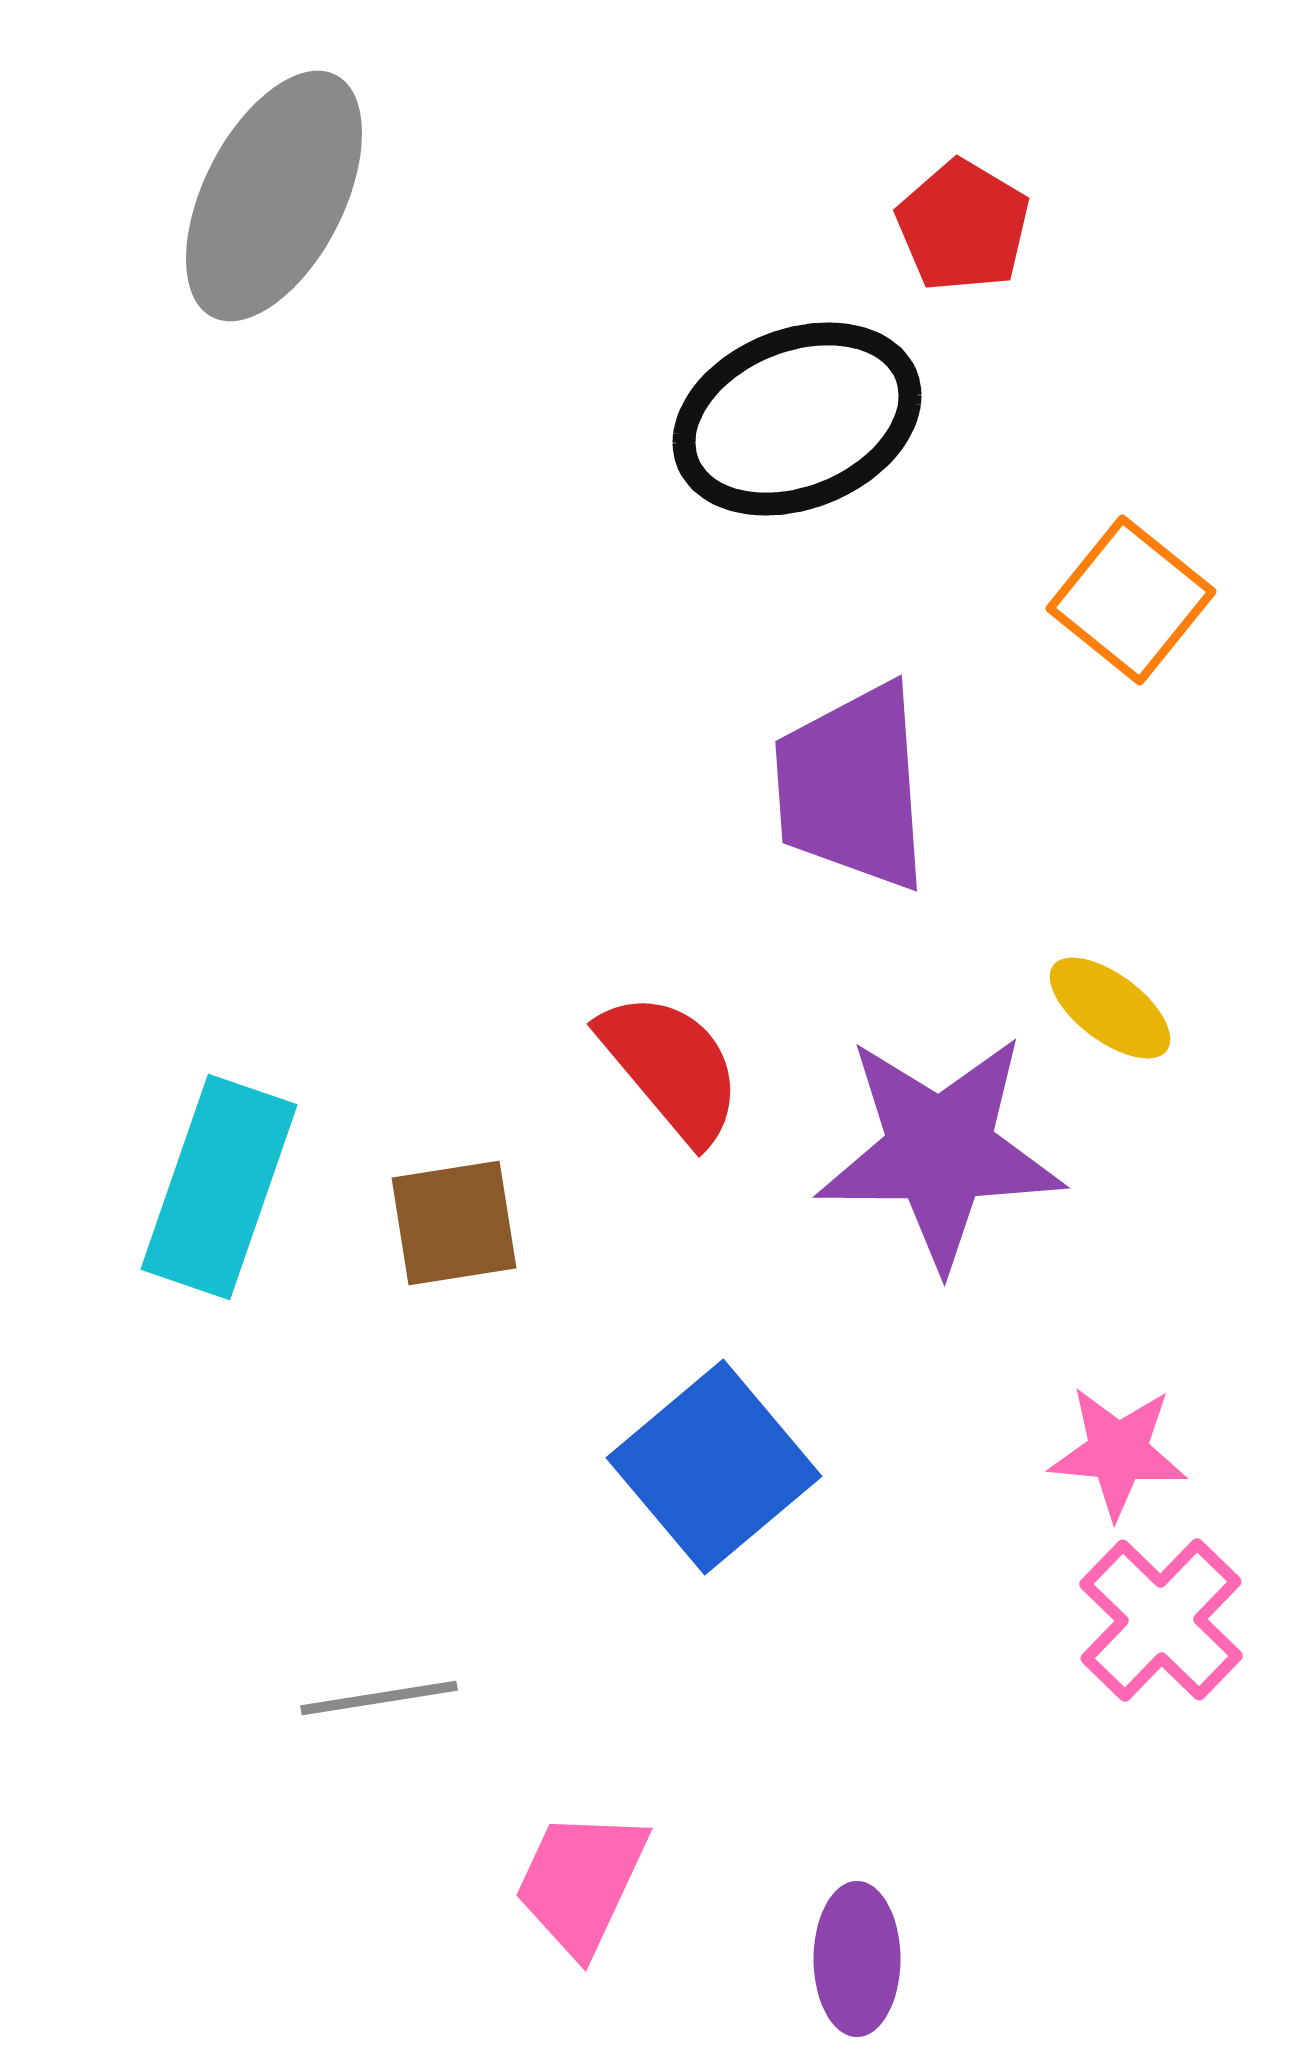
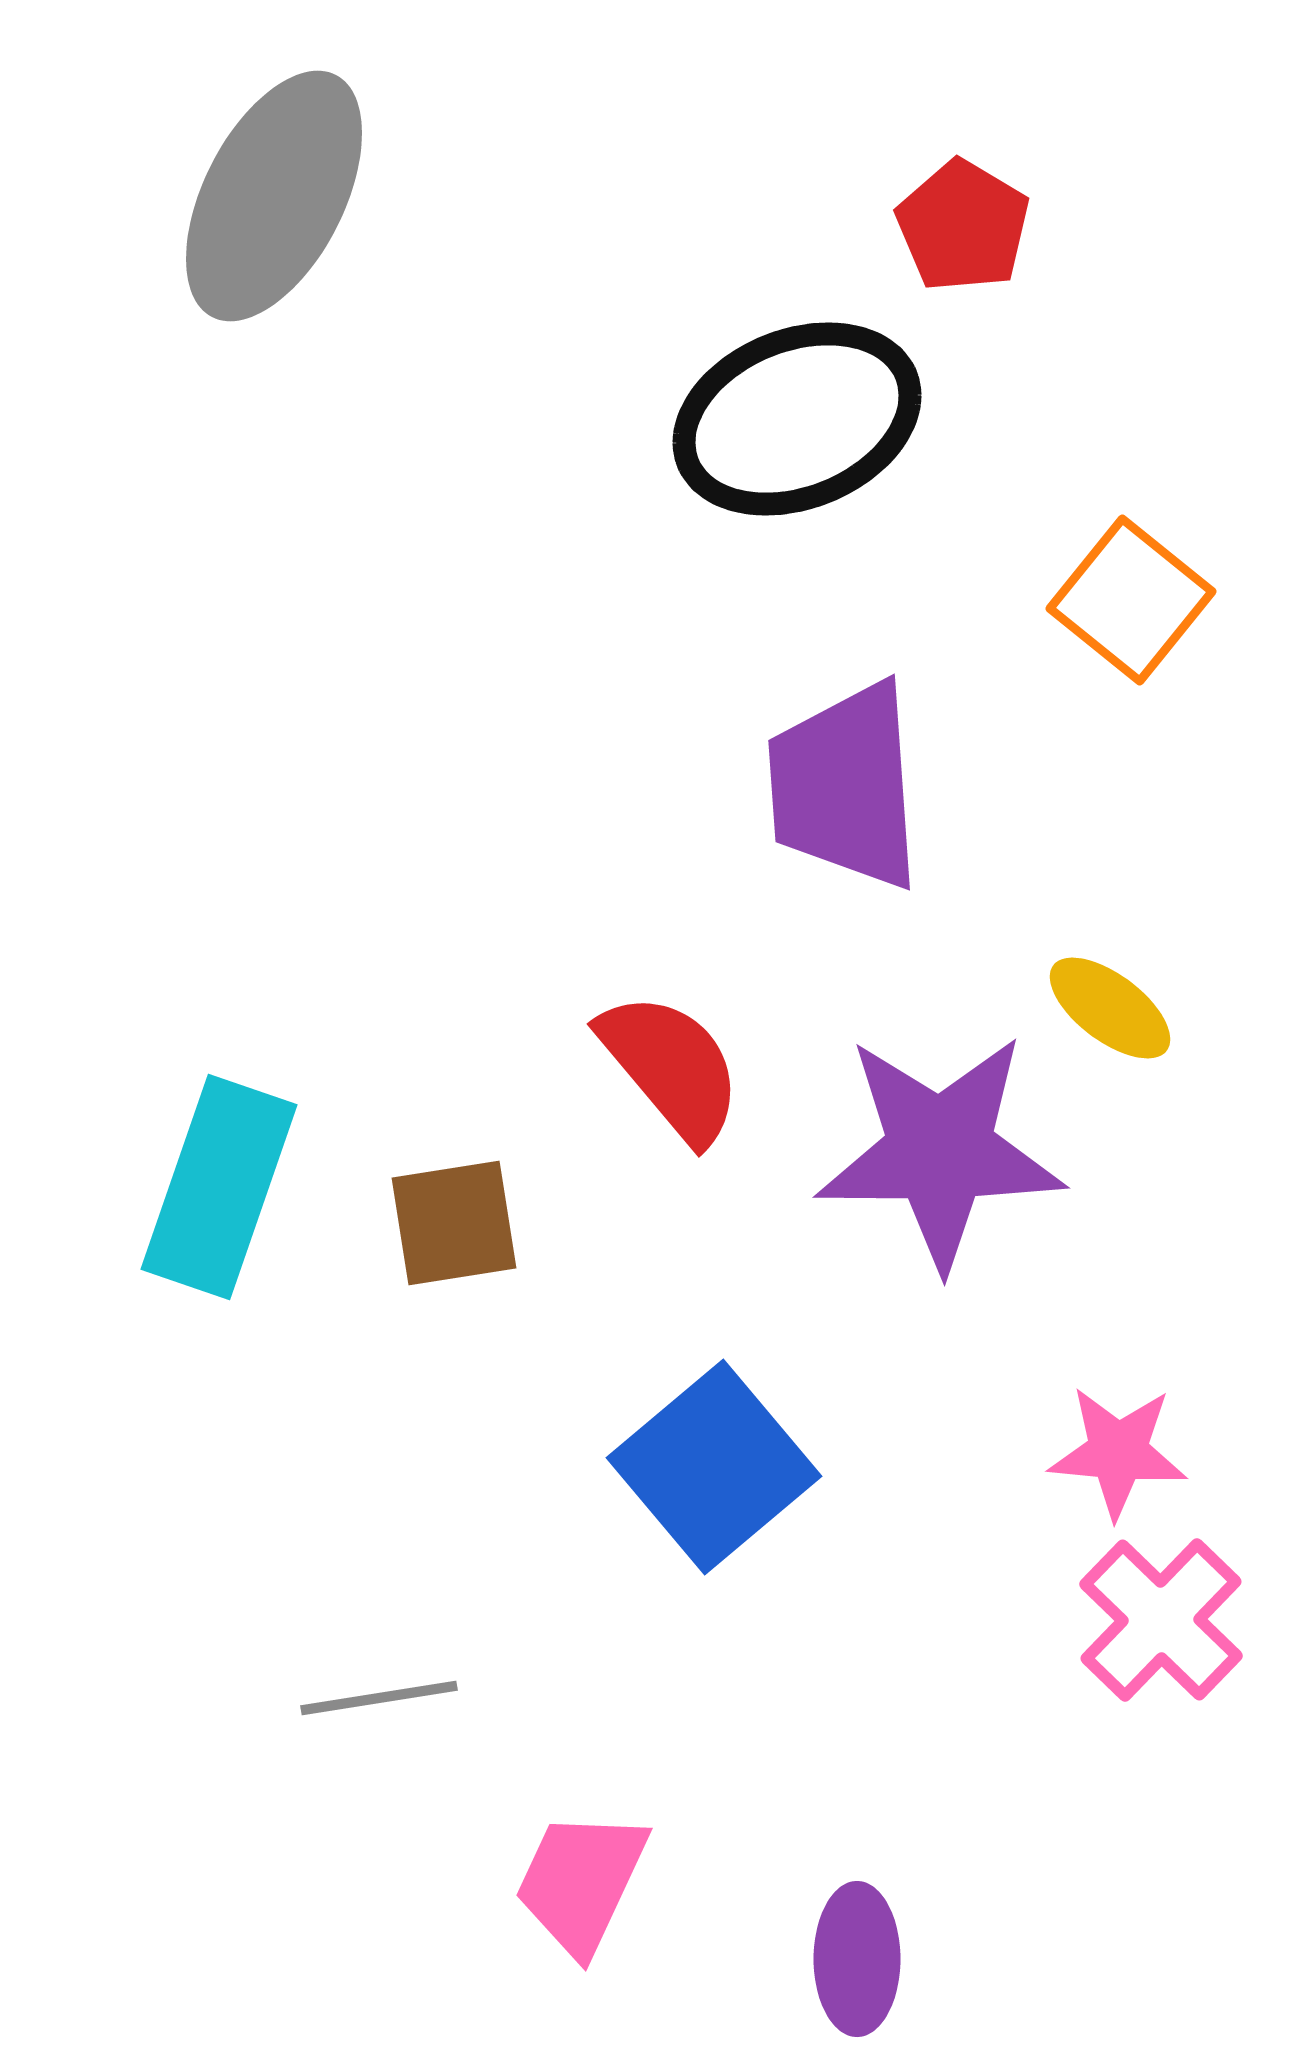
purple trapezoid: moved 7 px left, 1 px up
